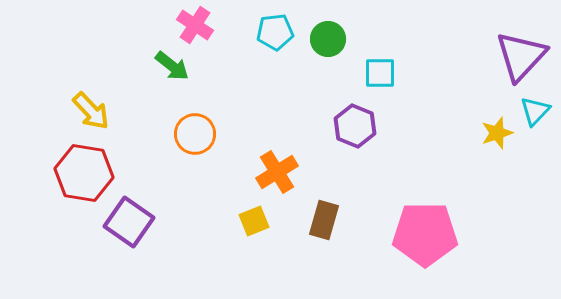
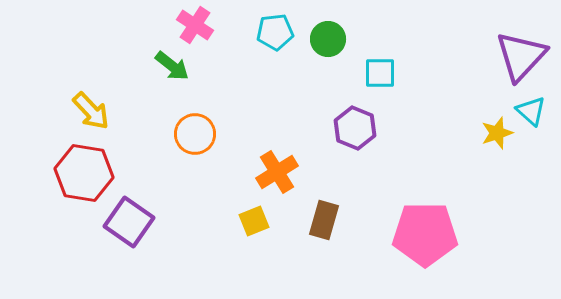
cyan triangle: moved 4 px left; rotated 32 degrees counterclockwise
purple hexagon: moved 2 px down
